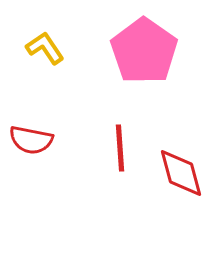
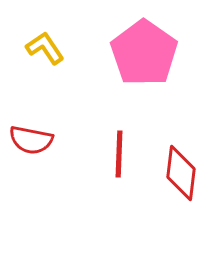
pink pentagon: moved 2 px down
red line: moved 1 px left, 6 px down; rotated 6 degrees clockwise
red diamond: rotated 22 degrees clockwise
